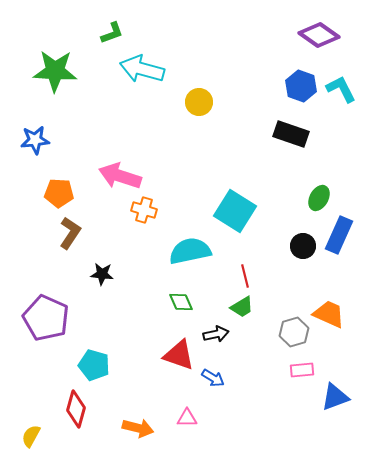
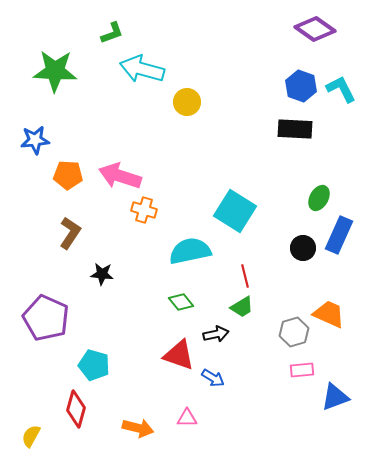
purple diamond: moved 4 px left, 6 px up
yellow circle: moved 12 px left
black rectangle: moved 4 px right, 5 px up; rotated 16 degrees counterclockwise
orange pentagon: moved 9 px right, 18 px up
black circle: moved 2 px down
green diamond: rotated 15 degrees counterclockwise
